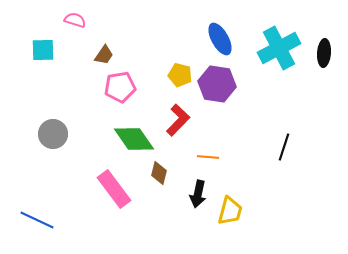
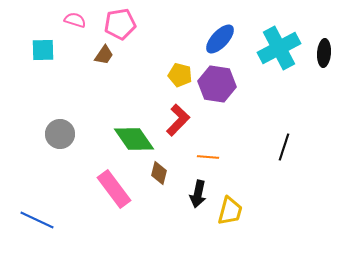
blue ellipse: rotated 72 degrees clockwise
pink pentagon: moved 63 px up
gray circle: moved 7 px right
